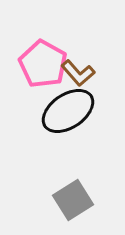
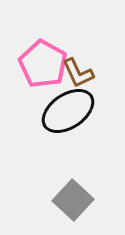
brown L-shape: rotated 16 degrees clockwise
gray square: rotated 15 degrees counterclockwise
